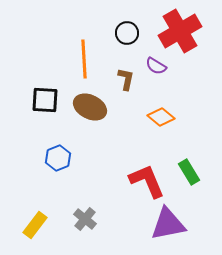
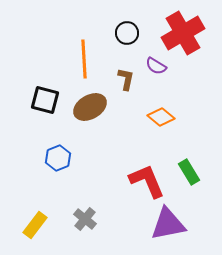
red cross: moved 3 px right, 2 px down
black square: rotated 12 degrees clockwise
brown ellipse: rotated 56 degrees counterclockwise
